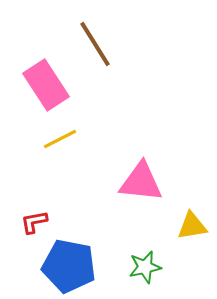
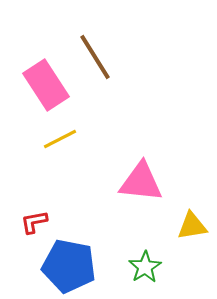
brown line: moved 13 px down
green star: rotated 20 degrees counterclockwise
